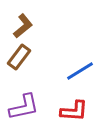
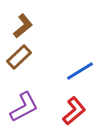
brown rectangle: rotated 10 degrees clockwise
purple L-shape: rotated 16 degrees counterclockwise
red L-shape: rotated 44 degrees counterclockwise
